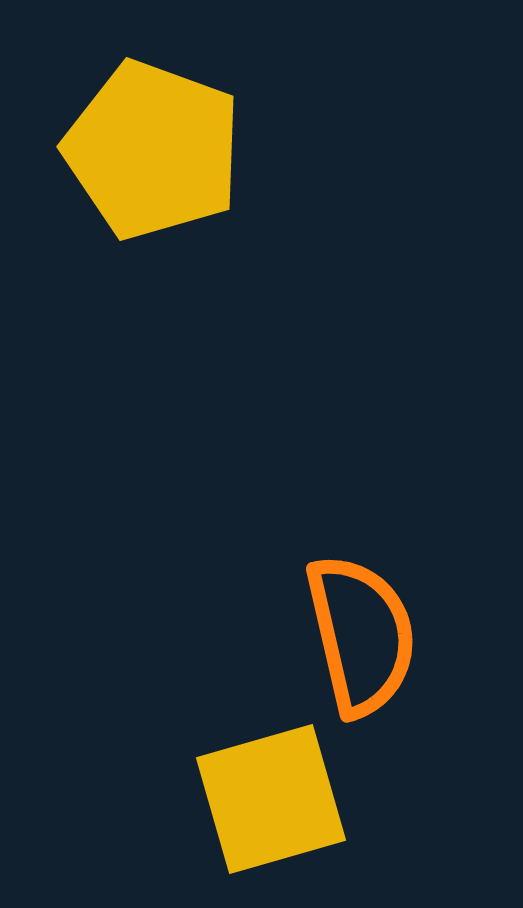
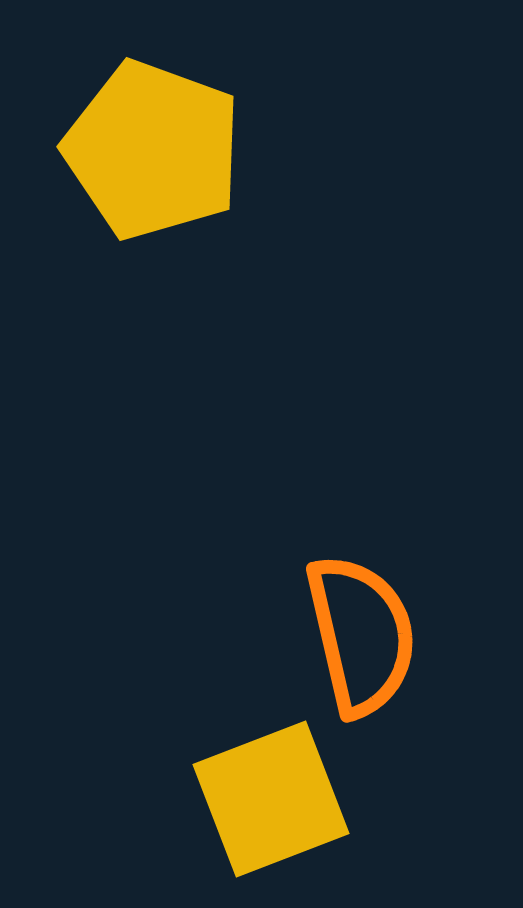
yellow square: rotated 5 degrees counterclockwise
